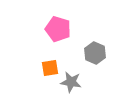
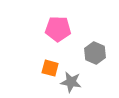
pink pentagon: rotated 15 degrees counterclockwise
orange square: rotated 24 degrees clockwise
